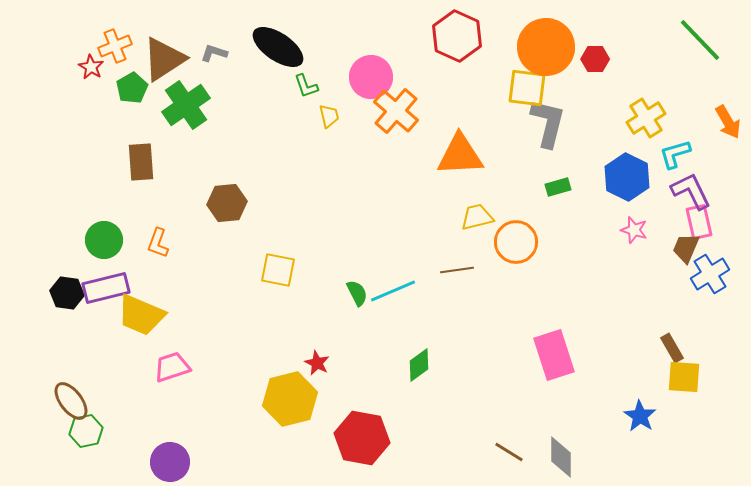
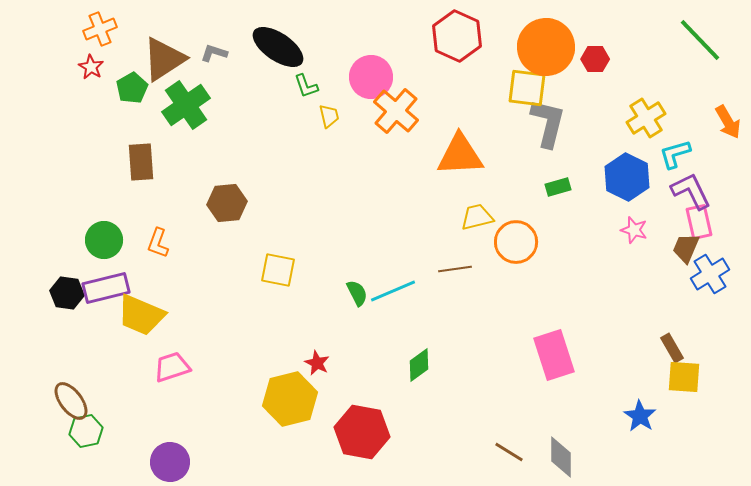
orange cross at (115, 46): moved 15 px left, 17 px up
brown line at (457, 270): moved 2 px left, 1 px up
red hexagon at (362, 438): moved 6 px up
